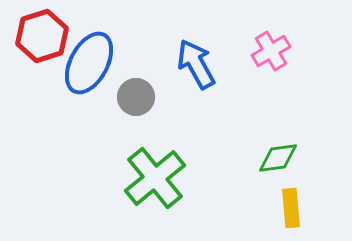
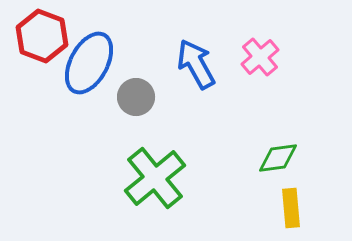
red hexagon: rotated 21 degrees counterclockwise
pink cross: moved 11 px left, 6 px down; rotated 9 degrees counterclockwise
